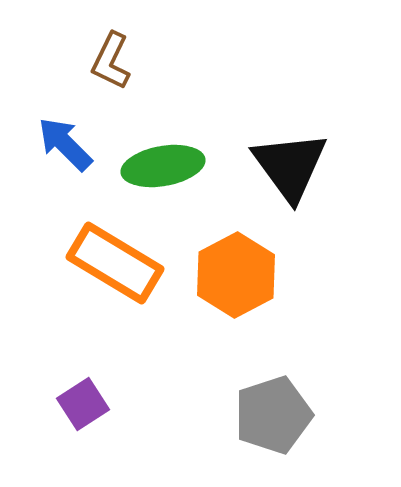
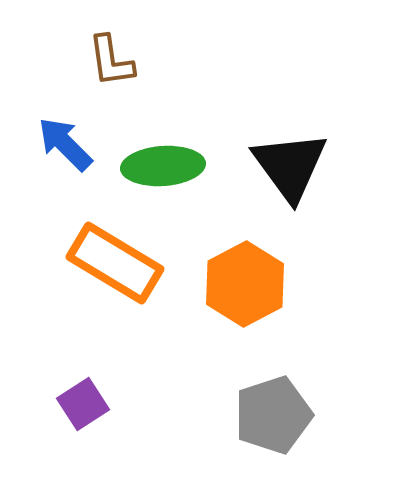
brown L-shape: rotated 34 degrees counterclockwise
green ellipse: rotated 6 degrees clockwise
orange hexagon: moved 9 px right, 9 px down
